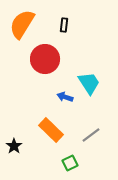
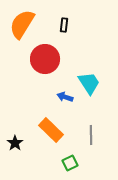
gray line: rotated 54 degrees counterclockwise
black star: moved 1 px right, 3 px up
